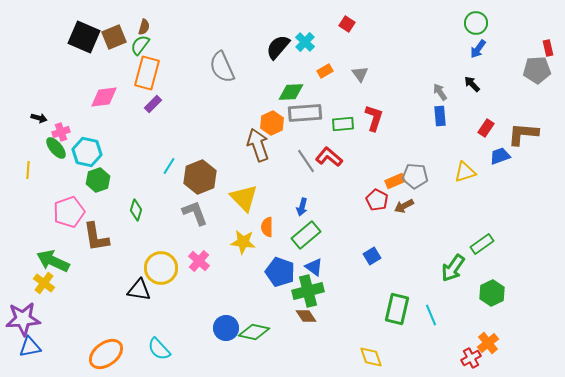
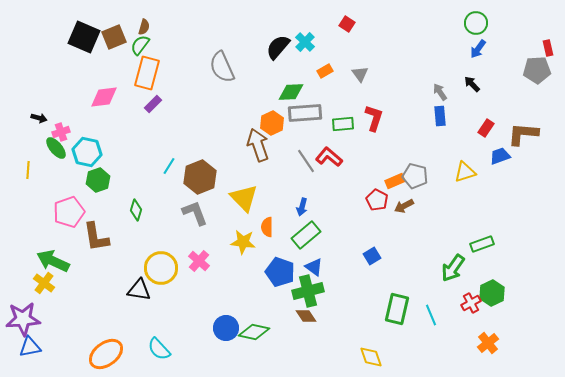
gray pentagon at (415, 176): rotated 10 degrees clockwise
green rectangle at (482, 244): rotated 15 degrees clockwise
red cross at (471, 358): moved 55 px up
